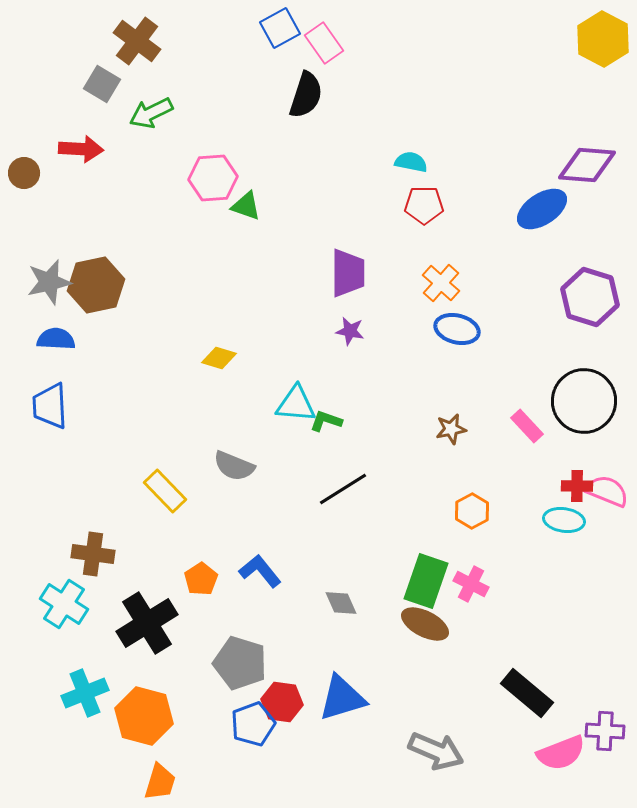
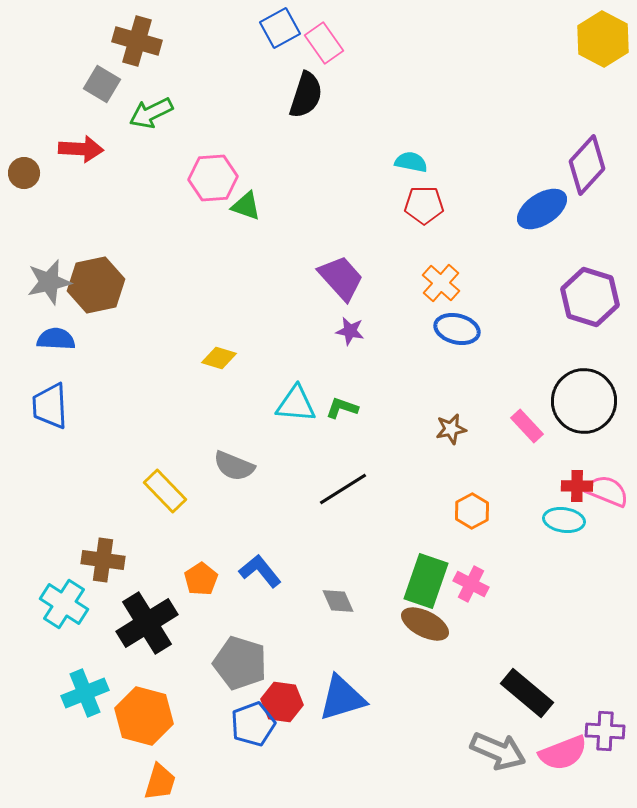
brown cross at (137, 41): rotated 21 degrees counterclockwise
purple diamond at (587, 165): rotated 52 degrees counterclockwise
purple trapezoid at (348, 273): moved 7 px left, 5 px down; rotated 42 degrees counterclockwise
green L-shape at (326, 421): moved 16 px right, 13 px up
brown cross at (93, 554): moved 10 px right, 6 px down
gray diamond at (341, 603): moved 3 px left, 2 px up
gray arrow at (436, 751): moved 62 px right
pink semicircle at (561, 753): moved 2 px right
